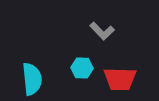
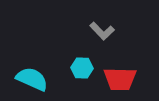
cyan semicircle: rotated 60 degrees counterclockwise
